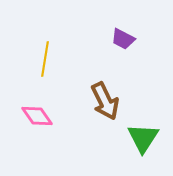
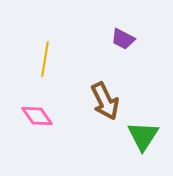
green triangle: moved 2 px up
